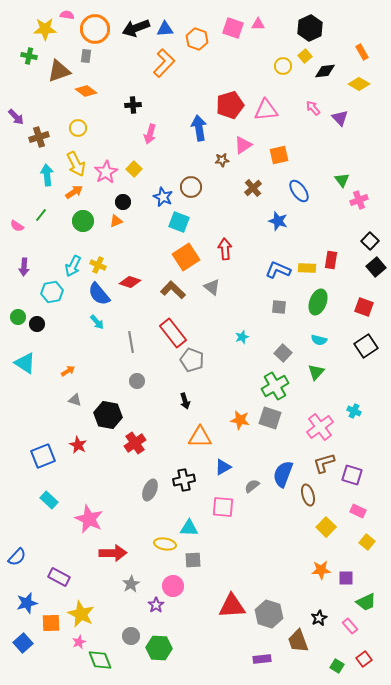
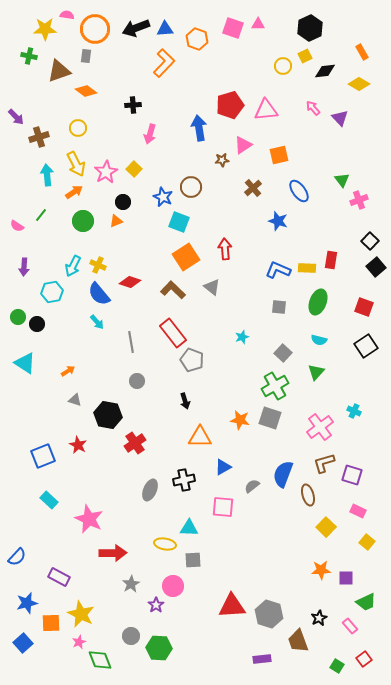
yellow square at (305, 56): rotated 16 degrees clockwise
